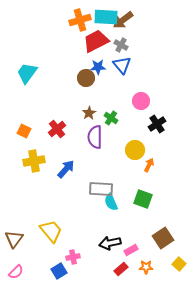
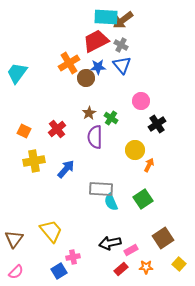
orange cross: moved 11 px left, 43 px down; rotated 15 degrees counterclockwise
cyan trapezoid: moved 10 px left
green square: rotated 36 degrees clockwise
